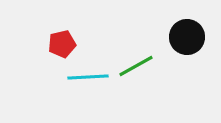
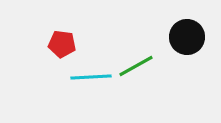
red pentagon: rotated 20 degrees clockwise
cyan line: moved 3 px right
